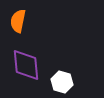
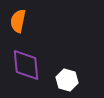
white hexagon: moved 5 px right, 2 px up
